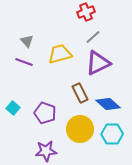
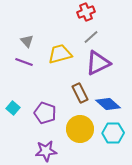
gray line: moved 2 px left
cyan hexagon: moved 1 px right, 1 px up
